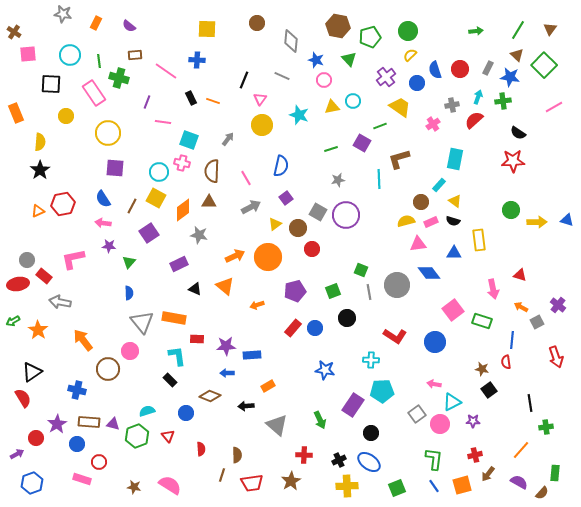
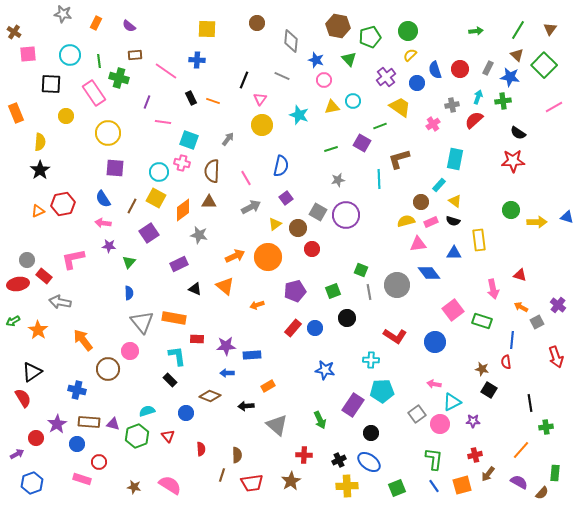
blue triangle at (567, 220): moved 3 px up
black square at (489, 390): rotated 21 degrees counterclockwise
